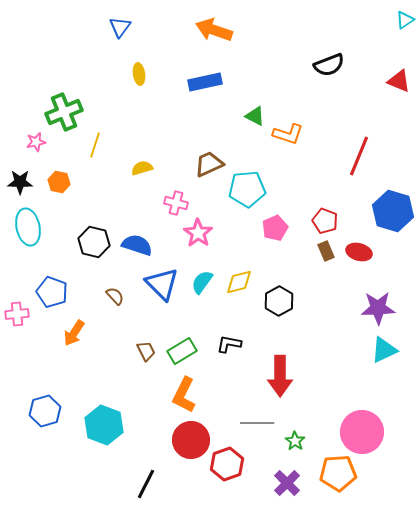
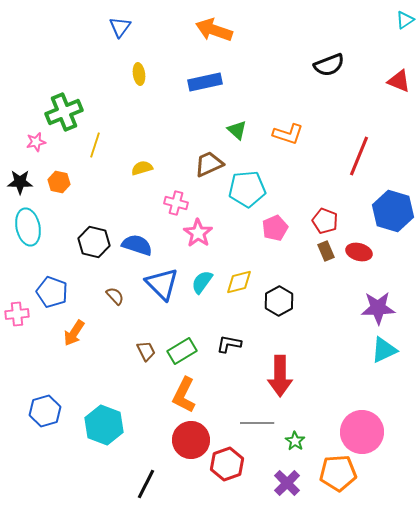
green triangle at (255, 116): moved 18 px left, 14 px down; rotated 15 degrees clockwise
